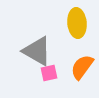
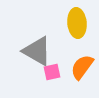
pink square: moved 3 px right, 1 px up
